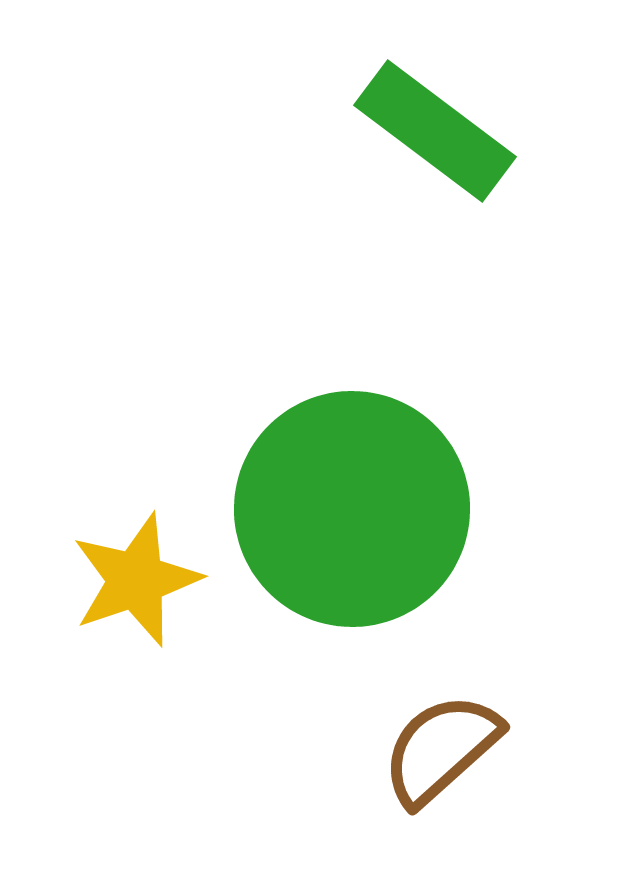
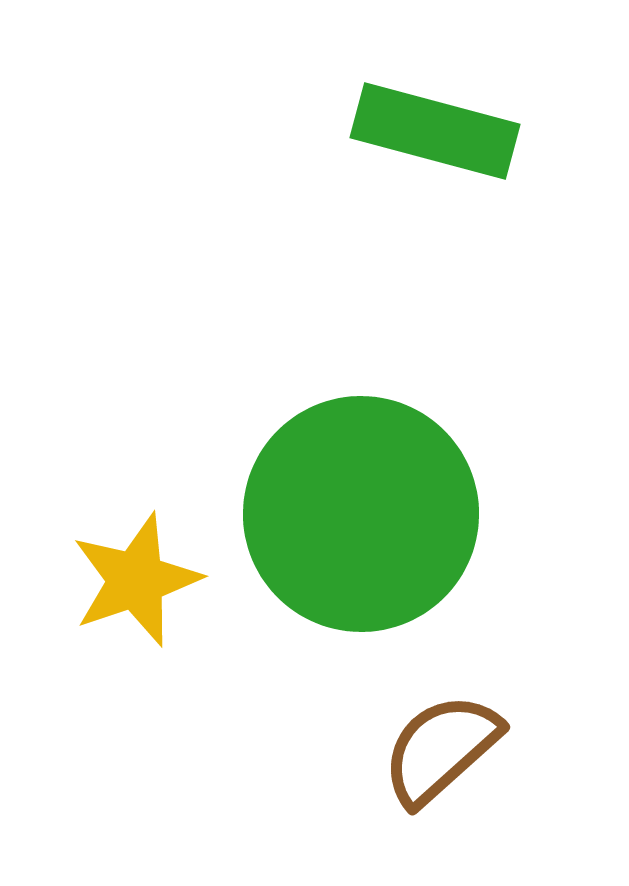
green rectangle: rotated 22 degrees counterclockwise
green circle: moved 9 px right, 5 px down
